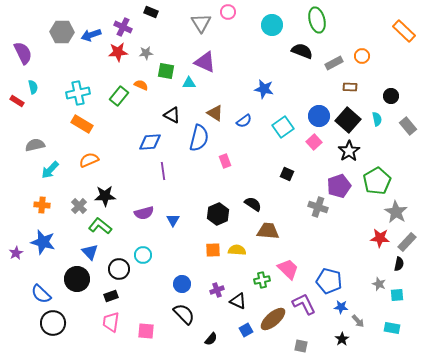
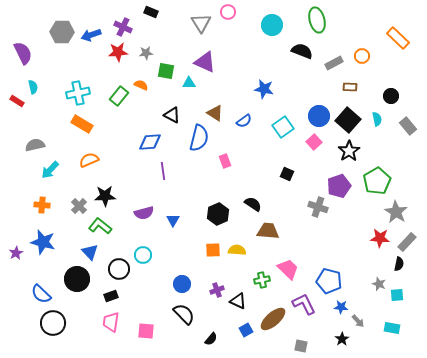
orange rectangle at (404, 31): moved 6 px left, 7 px down
